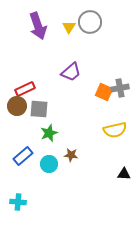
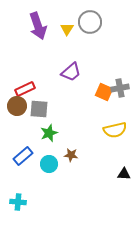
yellow triangle: moved 2 px left, 2 px down
